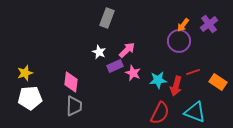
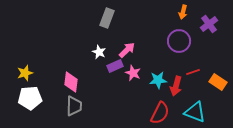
orange arrow: moved 13 px up; rotated 24 degrees counterclockwise
